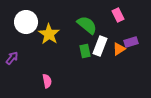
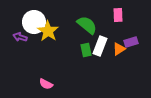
pink rectangle: rotated 24 degrees clockwise
white circle: moved 8 px right
yellow star: moved 1 px left, 3 px up
green rectangle: moved 1 px right, 1 px up
purple arrow: moved 8 px right, 21 px up; rotated 112 degrees counterclockwise
pink semicircle: moved 1 px left, 3 px down; rotated 128 degrees clockwise
